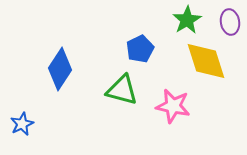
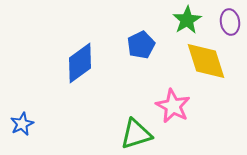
blue pentagon: moved 1 px right, 4 px up
blue diamond: moved 20 px right, 6 px up; rotated 21 degrees clockwise
green triangle: moved 14 px right, 44 px down; rotated 32 degrees counterclockwise
pink star: rotated 16 degrees clockwise
